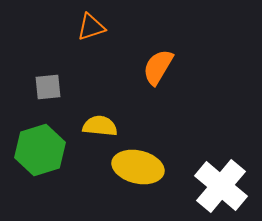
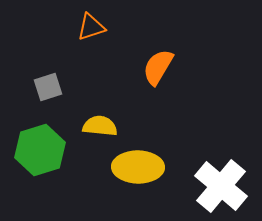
gray square: rotated 12 degrees counterclockwise
yellow ellipse: rotated 12 degrees counterclockwise
